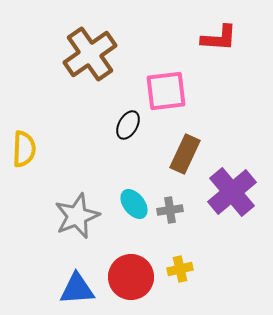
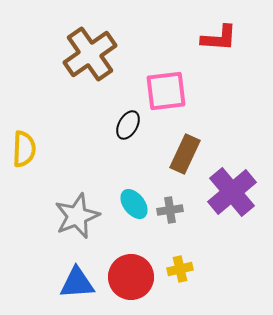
blue triangle: moved 6 px up
